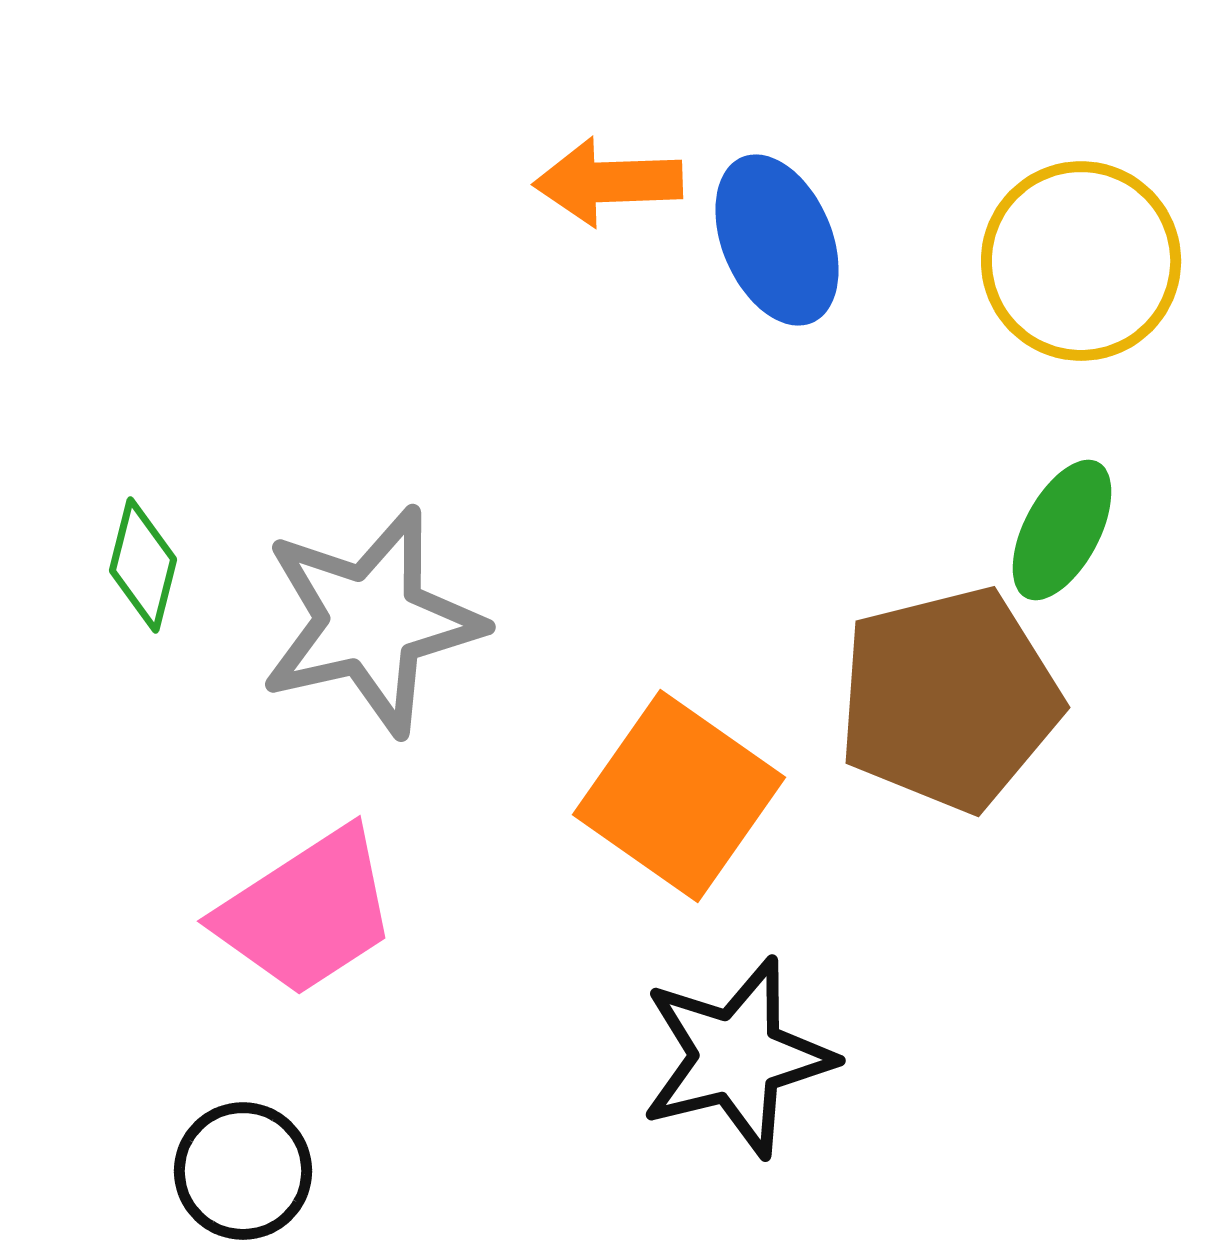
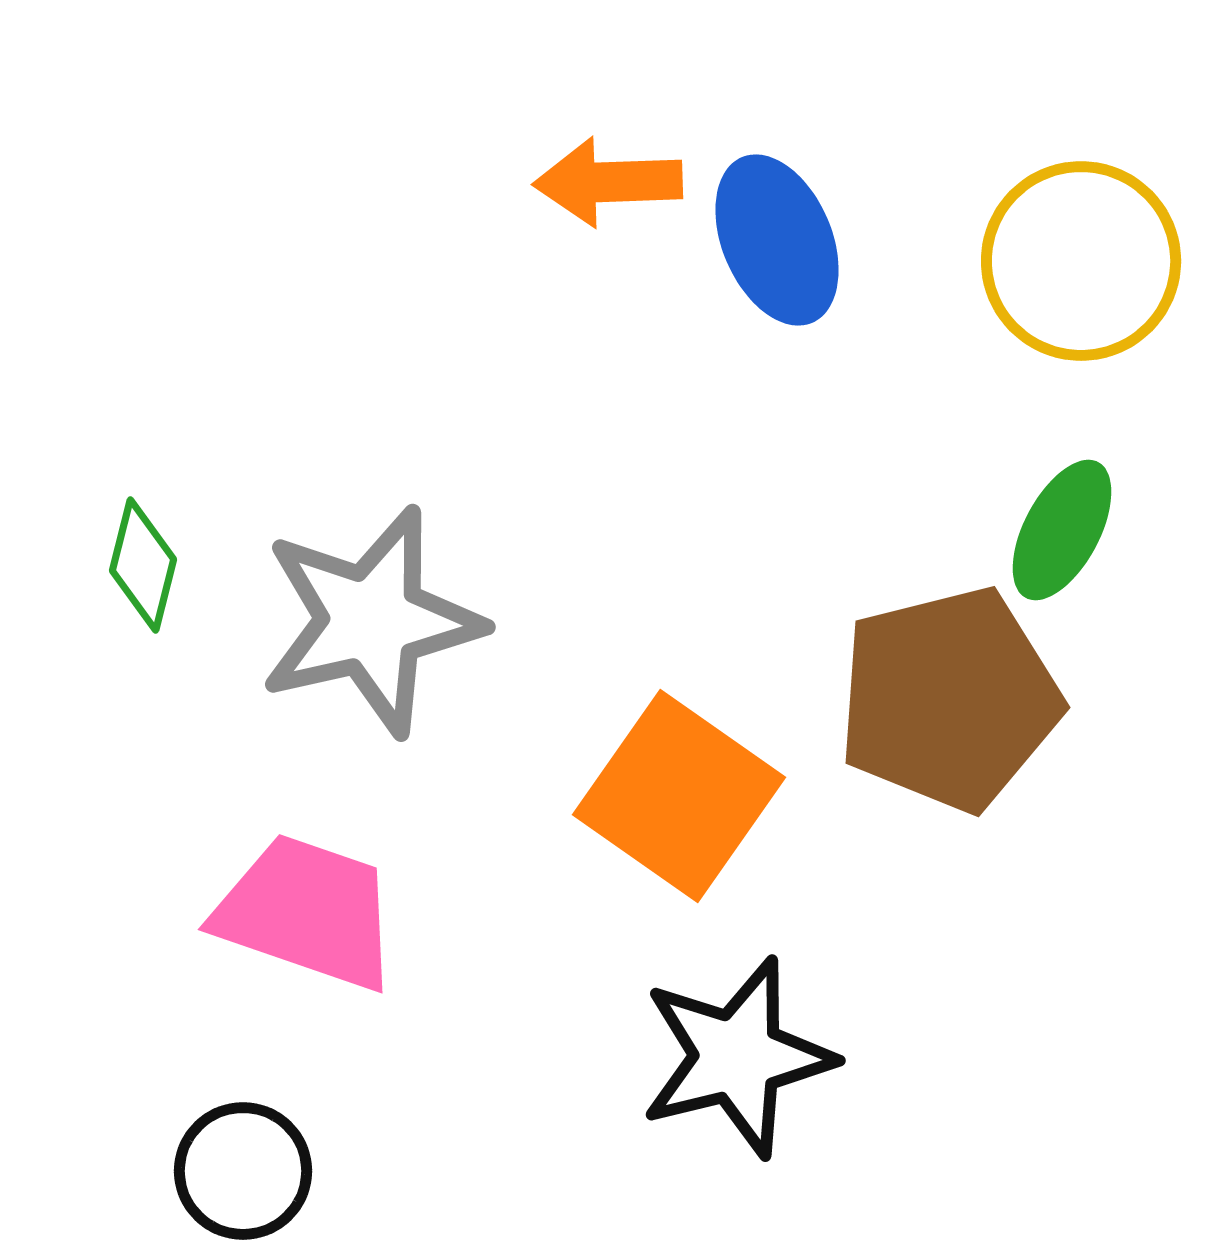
pink trapezoid: rotated 128 degrees counterclockwise
